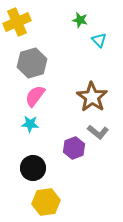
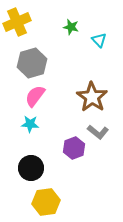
green star: moved 9 px left, 7 px down
black circle: moved 2 px left
